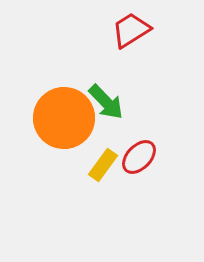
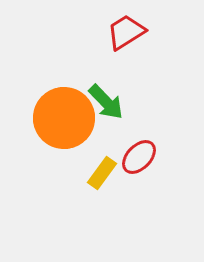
red trapezoid: moved 5 px left, 2 px down
yellow rectangle: moved 1 px left, 8 px down
